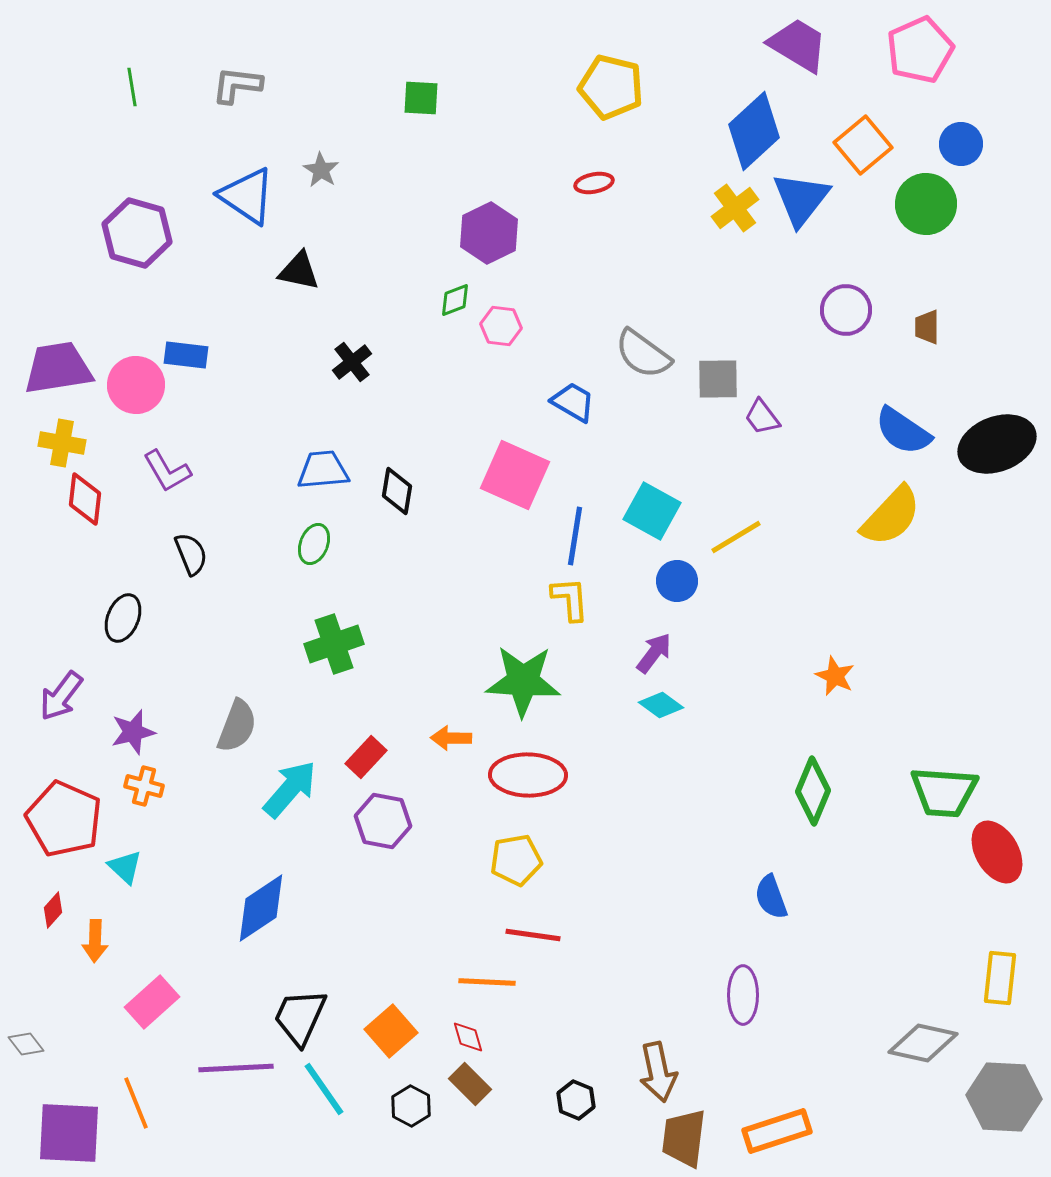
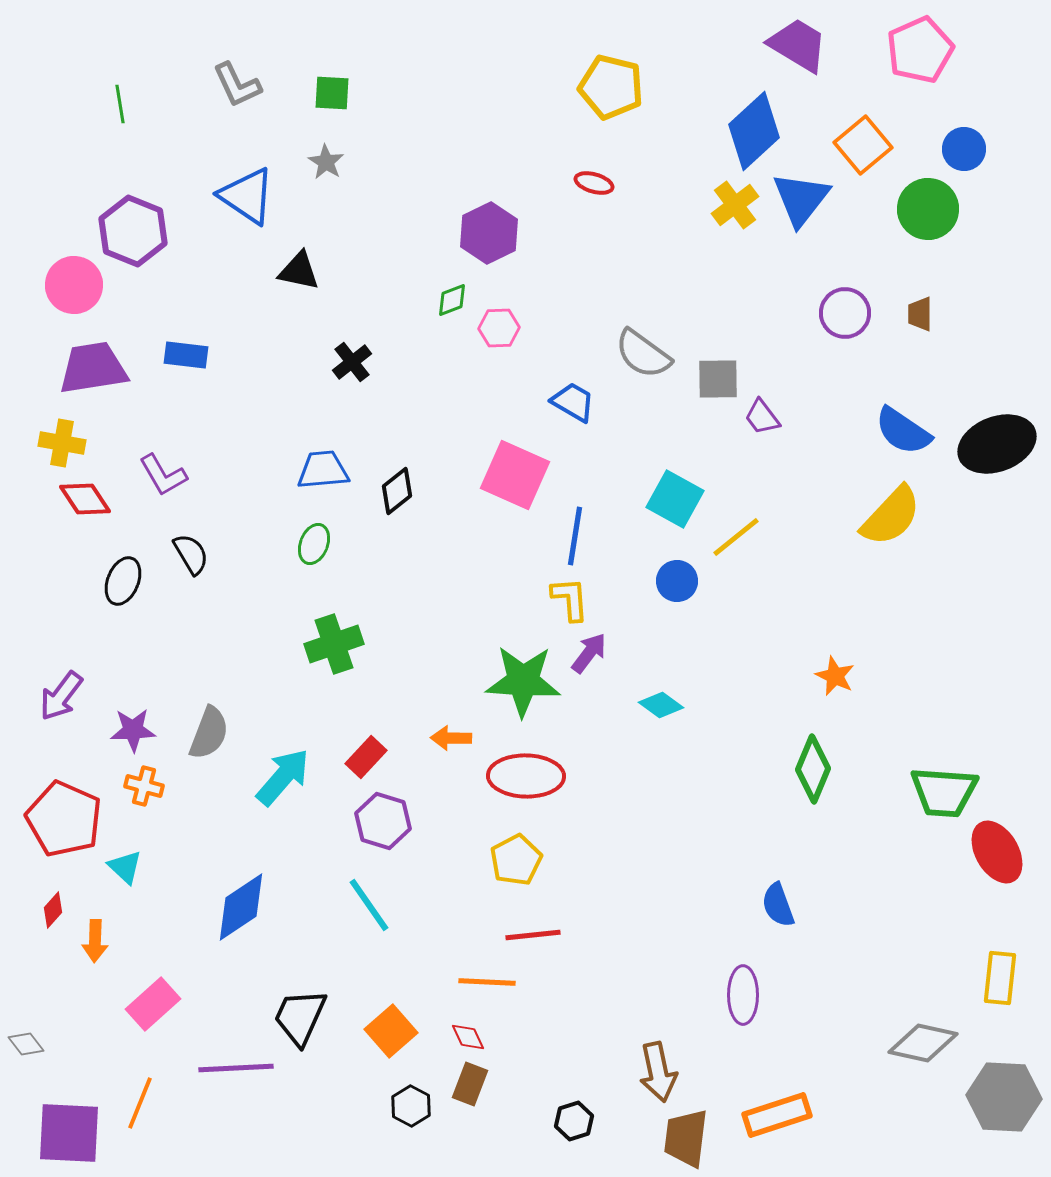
gray L-shape at (237, 85): rotated 122 degrees counterclockwise
green line at (132, 87): moved 12 px left, 17 px down
green square at (421, 98): moved 89 px left, 5 px up
blue circle at (961, 144): moved 3 px right, 5 px down
gray star at (321, 170): moved 5 px right, 8 px up
red ellipse at (594, 183): rotated 27 degrees clockwise
green circle at (926, 204): moved 2 px right, 5 px down
yellow cross at (735, 208): moved 3 px up
purple hexagon at (137, 233): moved 4 px left, 2 px up; rotated 6 degrees clockwise
green diamond at (455, 300): moved 3 px left
purple circle at (846, 310): moved 1 px left, 3 px down
pink hexagon at (501, 326): moved 2 px left, 2 px down; rotated 9 degrees counterclockwise
brown trapezoid at (927, 327): moved 7 px left, 13 px up
purple trapezoid at (58, 368): moved 35 px right
pink circle at (136, 385): moved 62 px left, 100 px up
purple L-shape at (167, 471): moved 4 px left, 4 px down
black diamond at (397, 491): rotated 42 degrees clockwise
red diamond at (85, 499): rotated 40 degrees counterclockwise
cyan square at (652, 511): moved 23 px right, 12 px up
yellow line at (736, 537): rotated 8 degrees counterclockwise
black semicircle at (191, 554): rotated 9 degrees counterclockwise
black ellipse at (123, 618): moved 37 px up
purple arrow at (654, 653): moved 65 px left
gray semicircle at (237, 726): moved 28 px left, 7 px down
purple star at (133, 732): moved 2 px up; rotated 12 degrees clockwise
red ellipse at (528, 775): moved 2 px left, 1 px down
cyan arrow at (290, 789): moved 7 px left, 12 px up
green diamond at (813, 791): moved 22 px up
purple hexagon at (383, 821): rotated 6 degrees clockwise
yellow pentagon at (516, 860): rotated 18 degrees counterclockwise
blue semicircle at (771, 897): moved 7 px right, 8 px down
blue diamond at (261, 908): moved 20 px left, 1 px up
red line at (533, 935): rotated 14 degrees counterclockwise
pink rectangle at (152, 1002): moved 1 px right, 2 px down
red diamond at (468, 1037): rotated 9 degrees counterclockwise
brown rectangle at (470, 1084): rotated 66 degrees clockwise
cyan line at (324, 1089): moved 45 px right, 184 px up
black hexagon at (576, 1100): moved 2 px left, 21 px down; rotated 21 degrees clockwise
orange line at (136, 1103): moved 4 px right; rotated 44 degrees clockwise
orange rectangle at (777, 1131): moved 16 px up
brown trapezoid at (684, 1138): moved 2 px right
